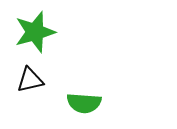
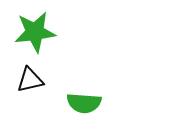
green star: rotated 9 degrees clockwise
